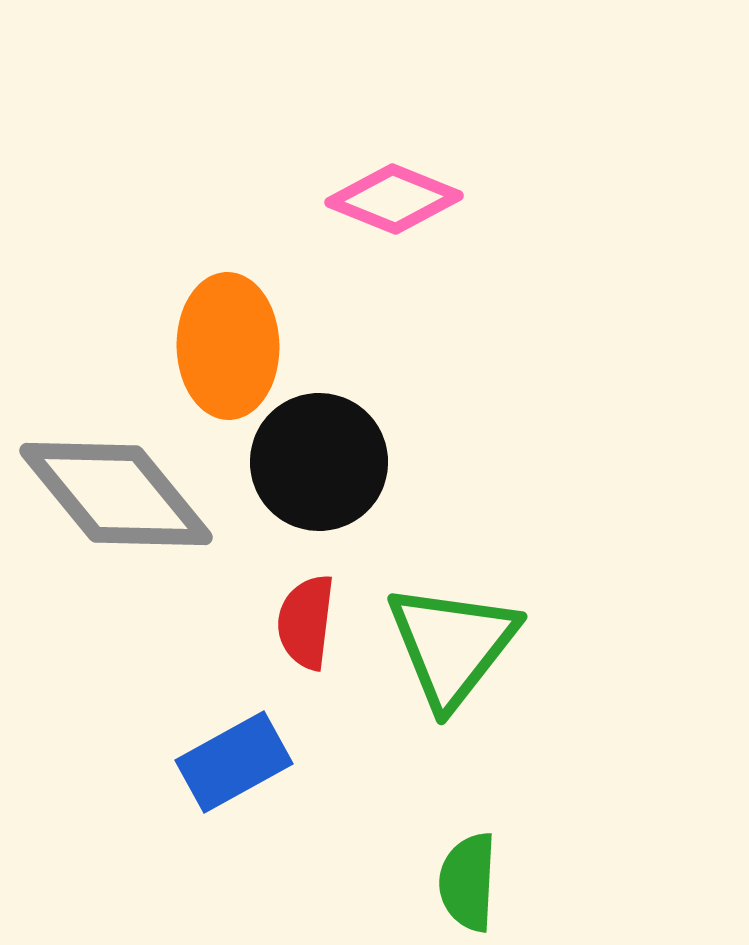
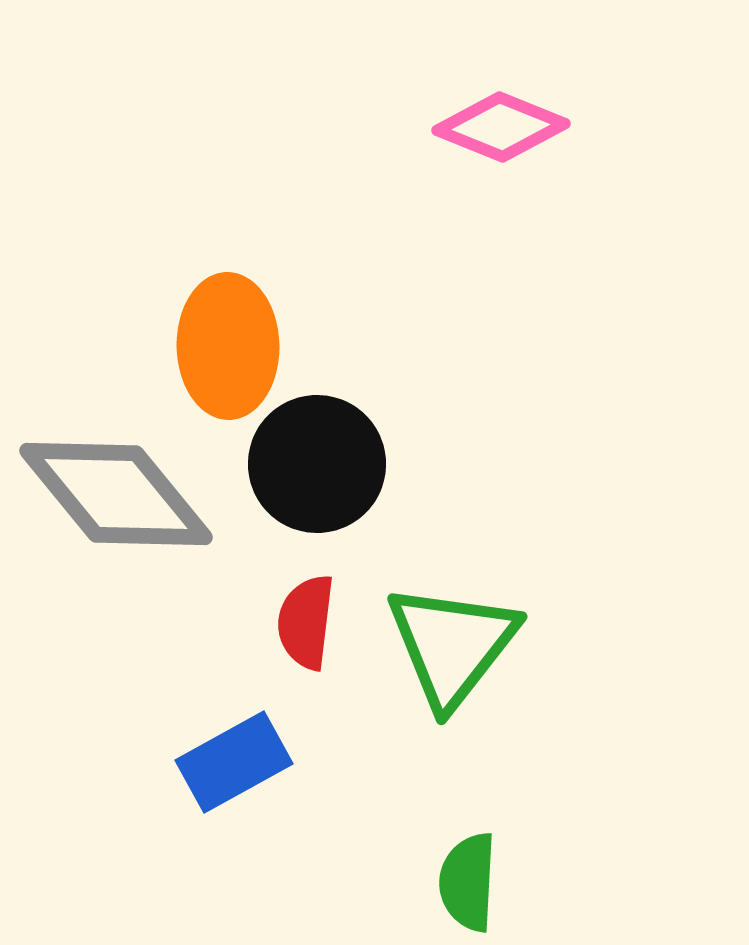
pink diamond: moved 107 px right, 72 px up
black circle: moved 2 px left, 2 px down
